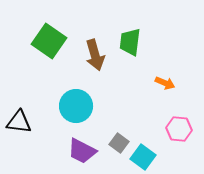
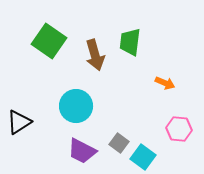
black triangle: rotated 40 degrees counterclockwise
